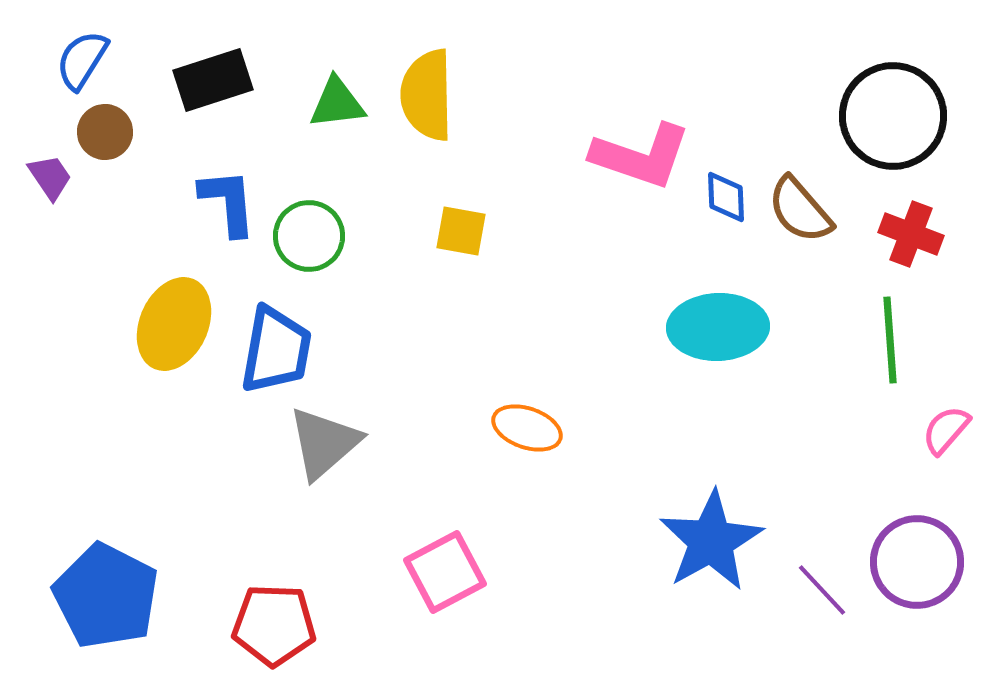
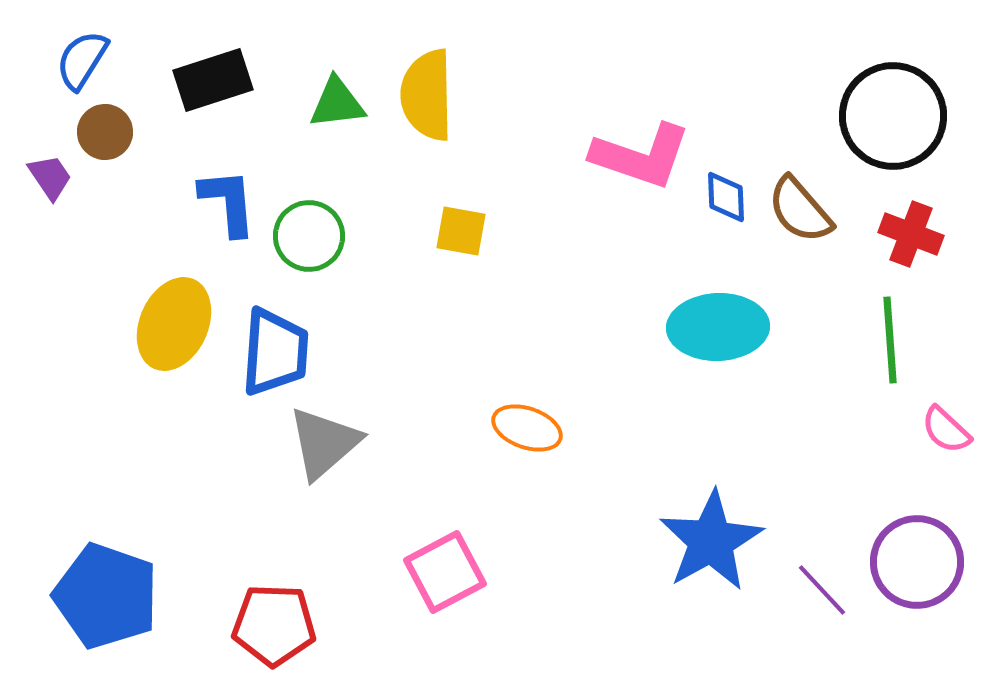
blue trapezoid: moved 1 px left, 2 px down; rotated 6 degrees counterclockwise
pink semicircle: rotated 88 degrees counterclockwise
blue pentagon: rotated 8 degrees counterclockwise
